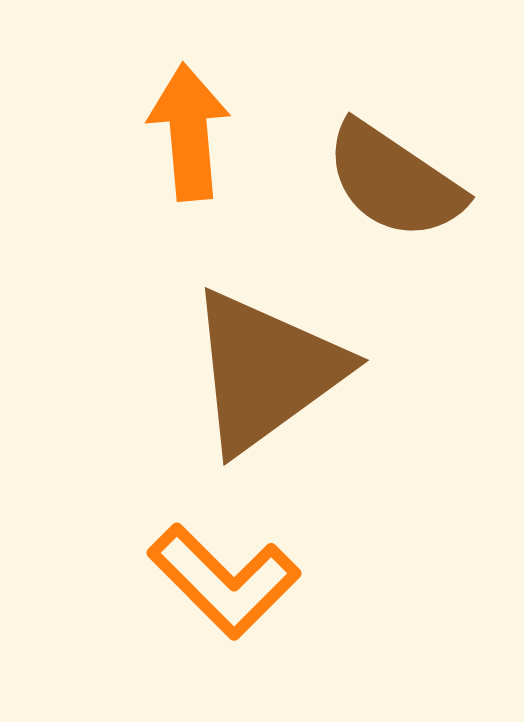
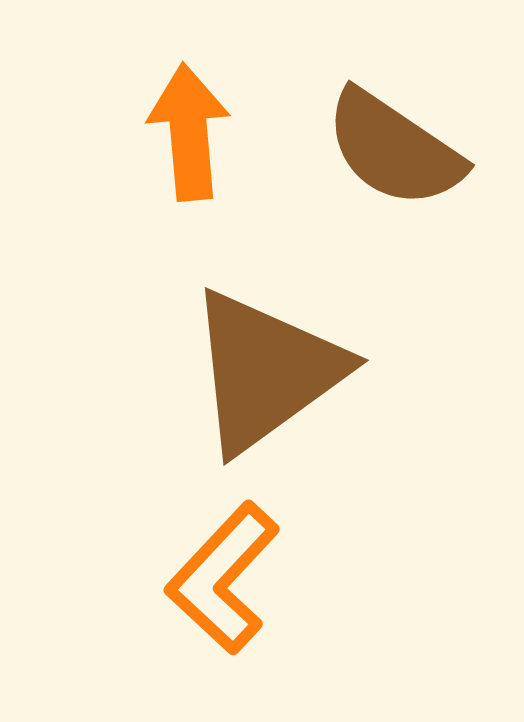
brown semicircle: moved 32 px up
orange L-shape: moved 1 px left, 3 px up; rotated 88 degrees clockwise
